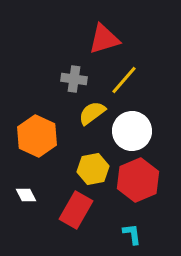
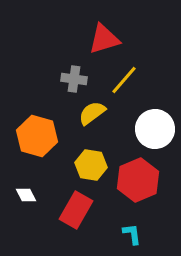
white circle: moved 23 px right, 2 px up
orange hexagon: rotated 9 degrees counterclockwise
yellow hexagon: moved 2 px left, 4 px up; rotated 20 degrees clockwise
